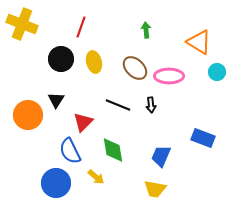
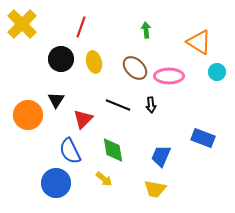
yellow cross: rotated 24 degrees clockwise
red triangle: moved 3 px up
yellow arrow: moved 8 px right, 2 px down
